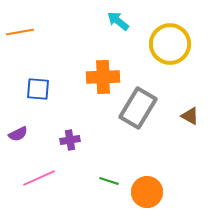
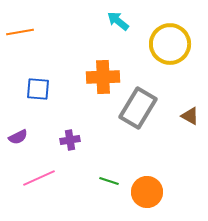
purple semicircle: moved 3 px down
